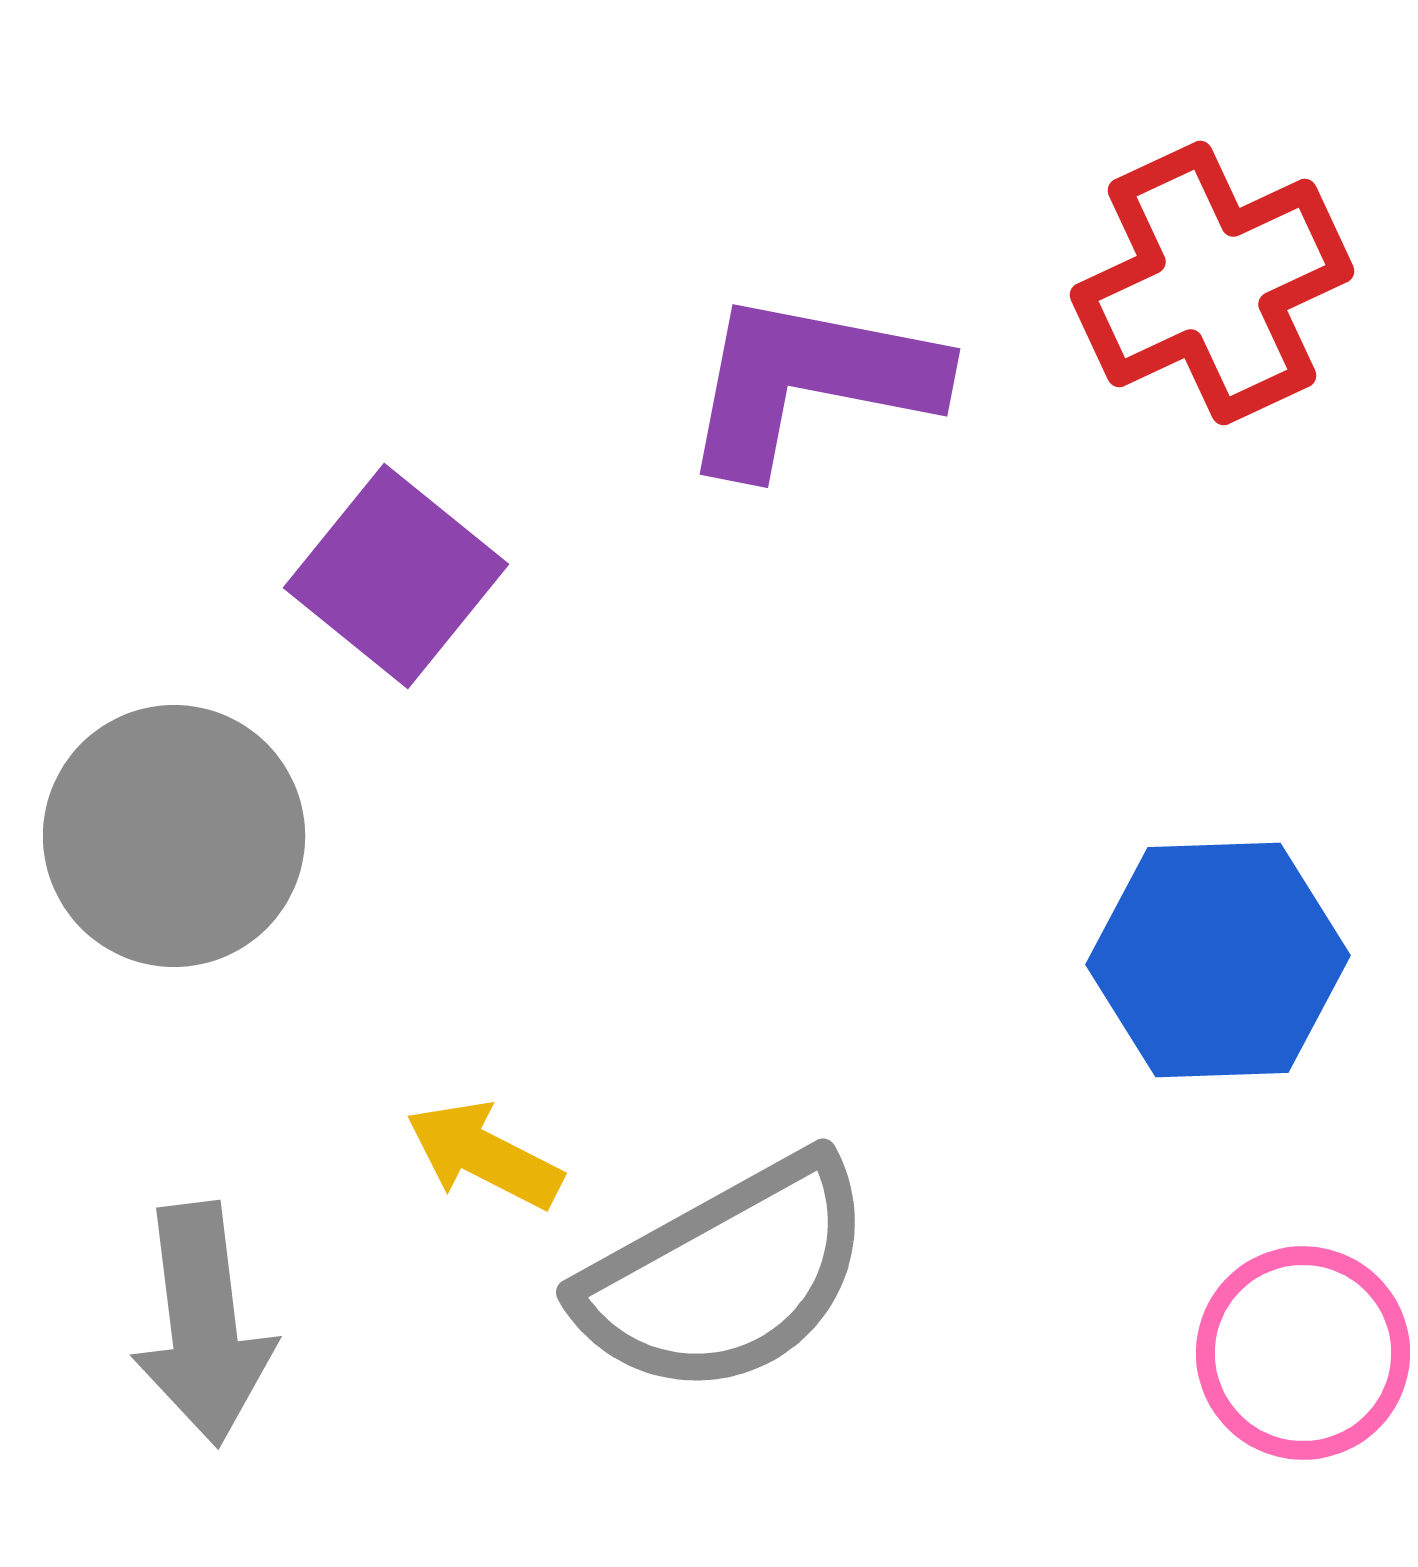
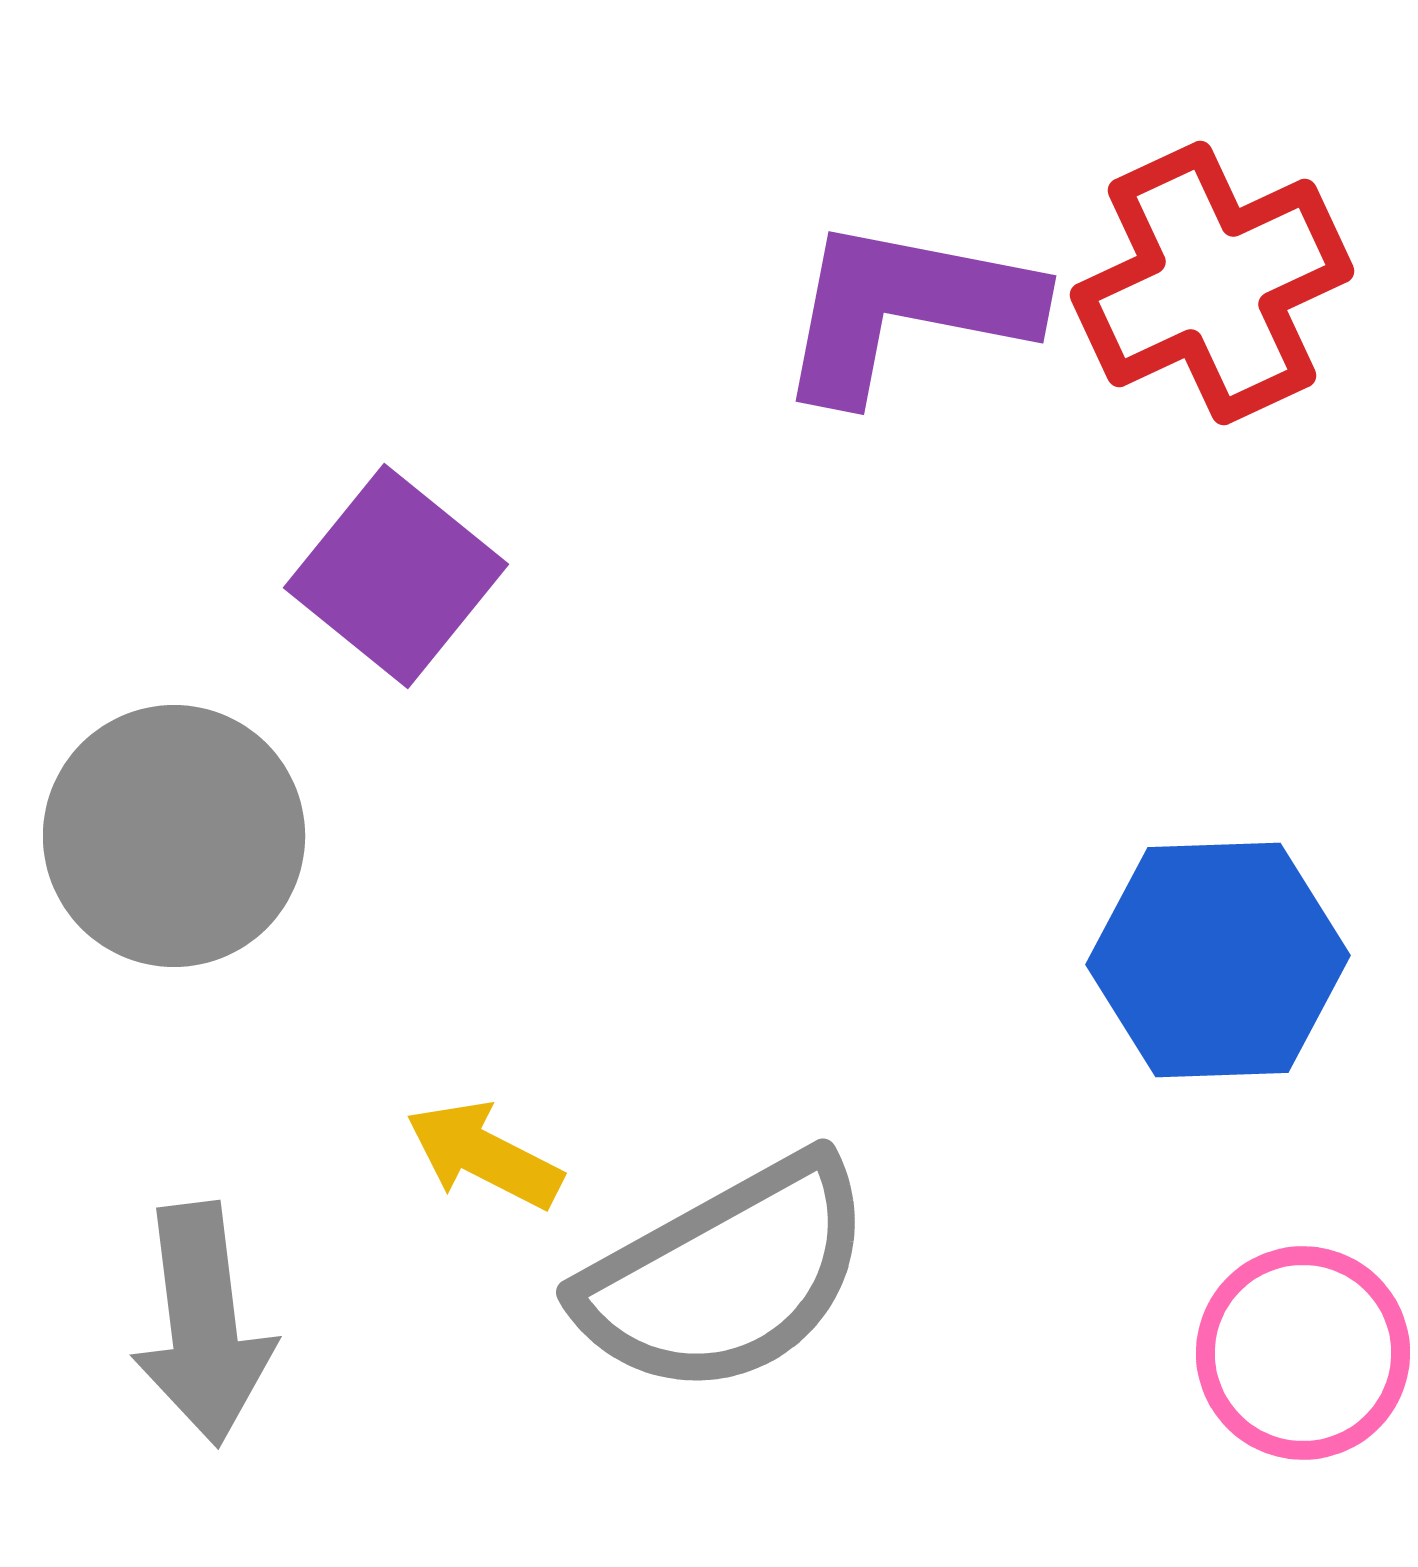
purple L-shape: moved 96 px right, 73 px up
